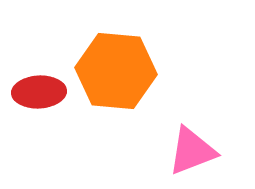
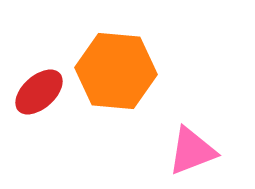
red ellipse: rotated 39 degrees counterclockwise
